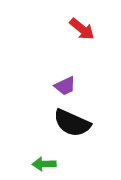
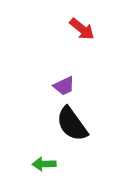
purple trapezoid: moved 1 px left
black semicircle: moved 1 px down; rotated 30 degrees clockwise
